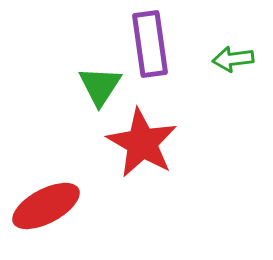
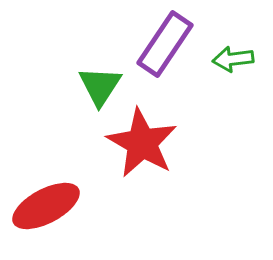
purple rectangle: moved 15 px right; rotated 42 degrees clockwise
